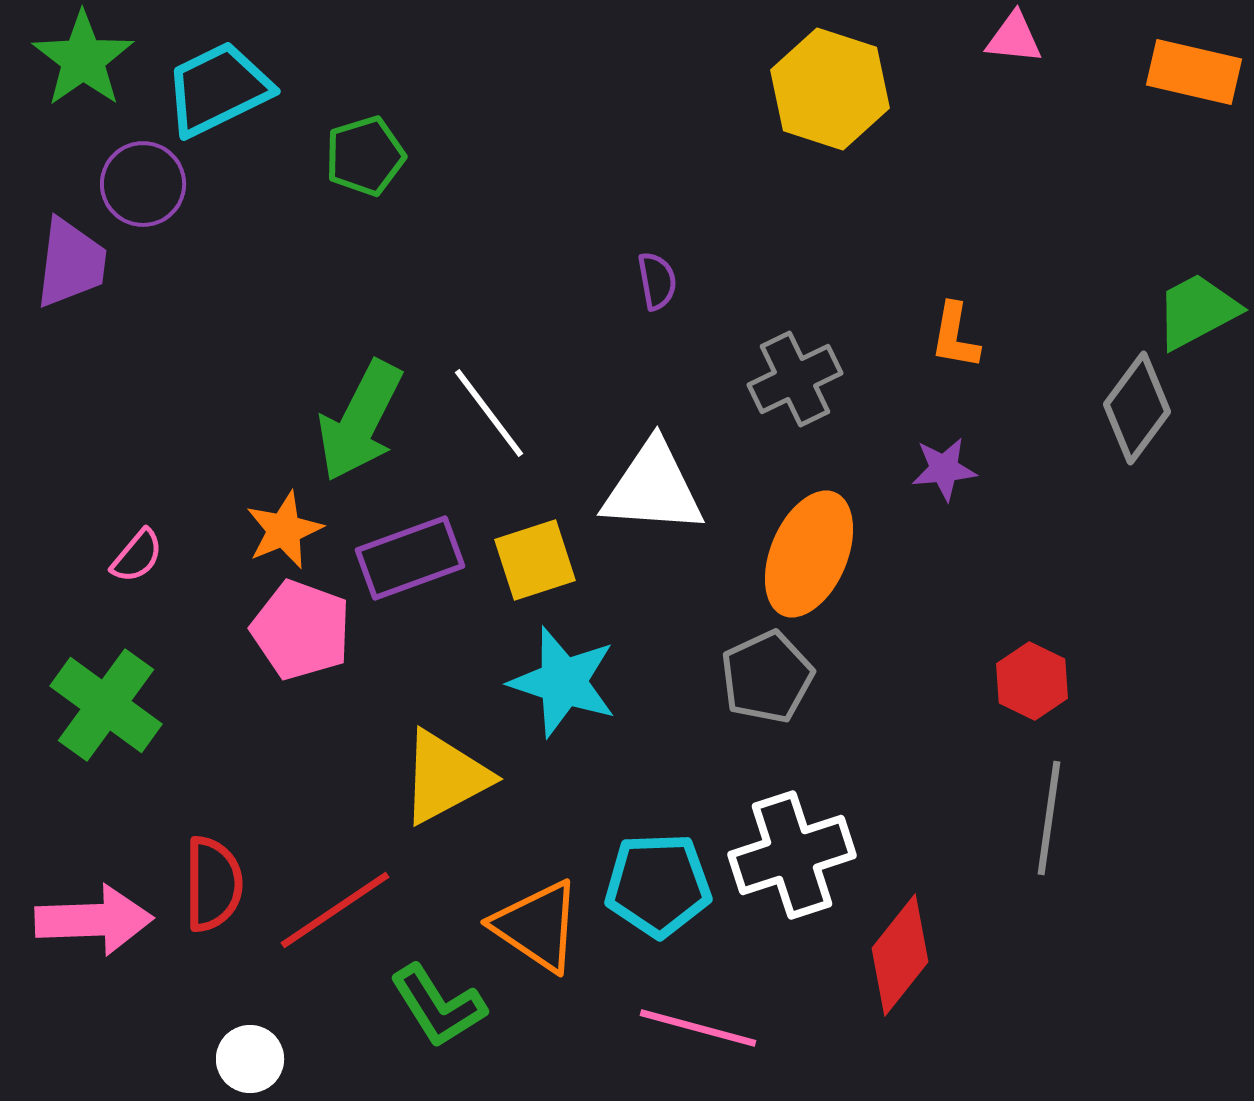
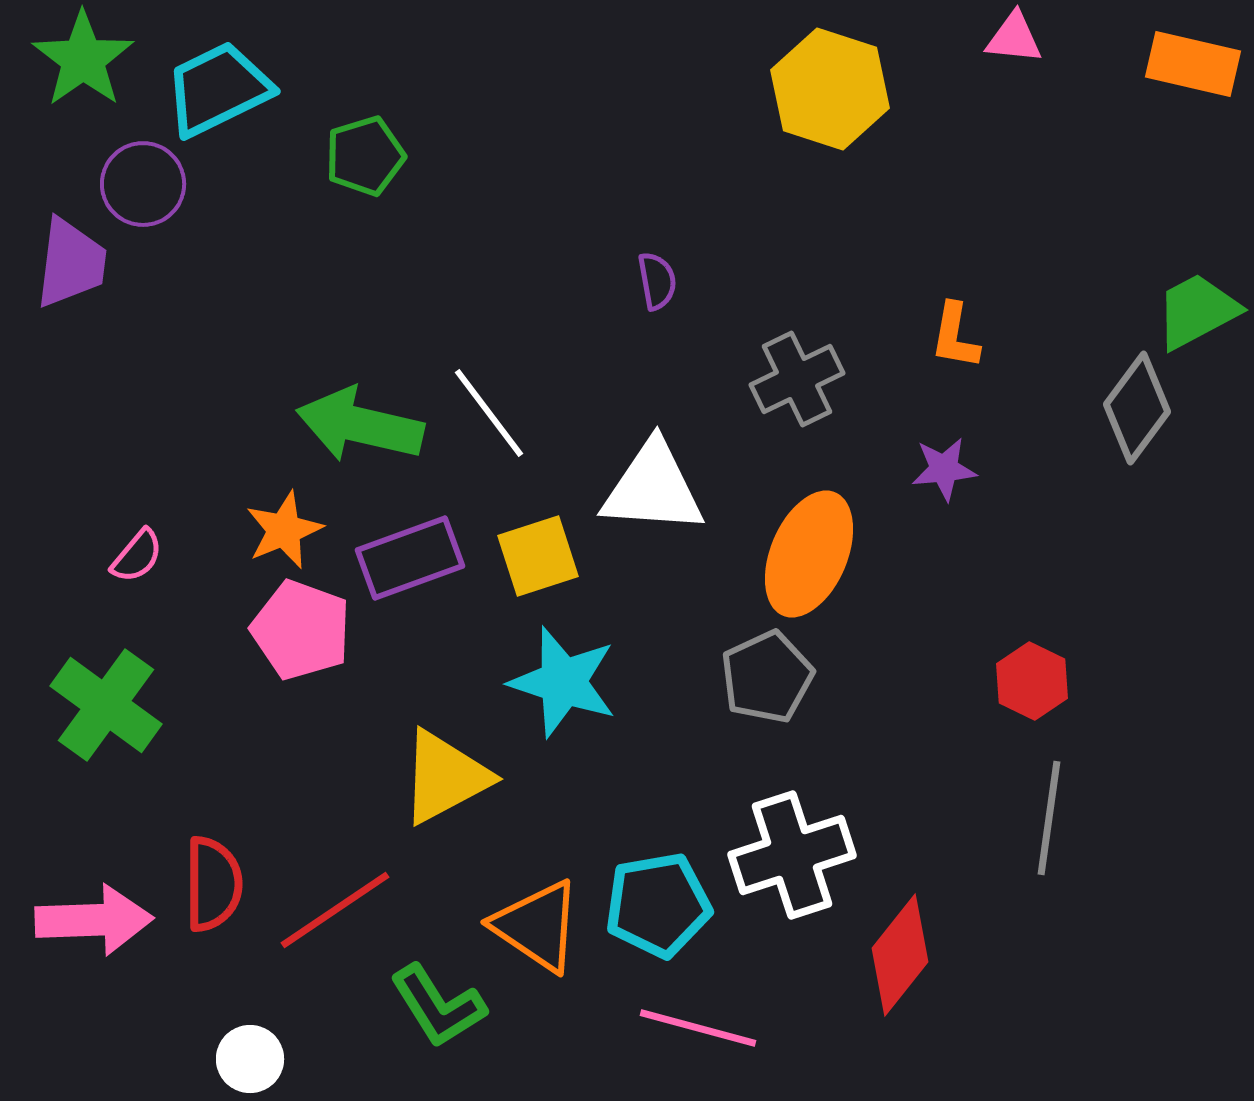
orange rectangle: moved 1 px left, 8 px up
gray cross: moved 2 px right
green arrow: moved 4 px down; rotated 76 degrees clockwise
yellow square: moved 3 px right, 4 px up
cyan pentagon: moved 20 px down; rotated 8 degrees counterclockwise
